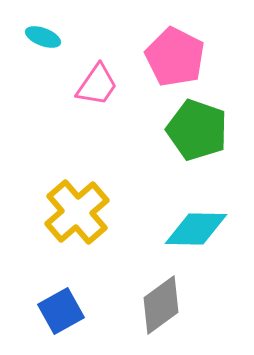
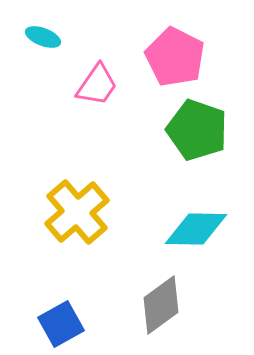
blue square: moved 13 px down
